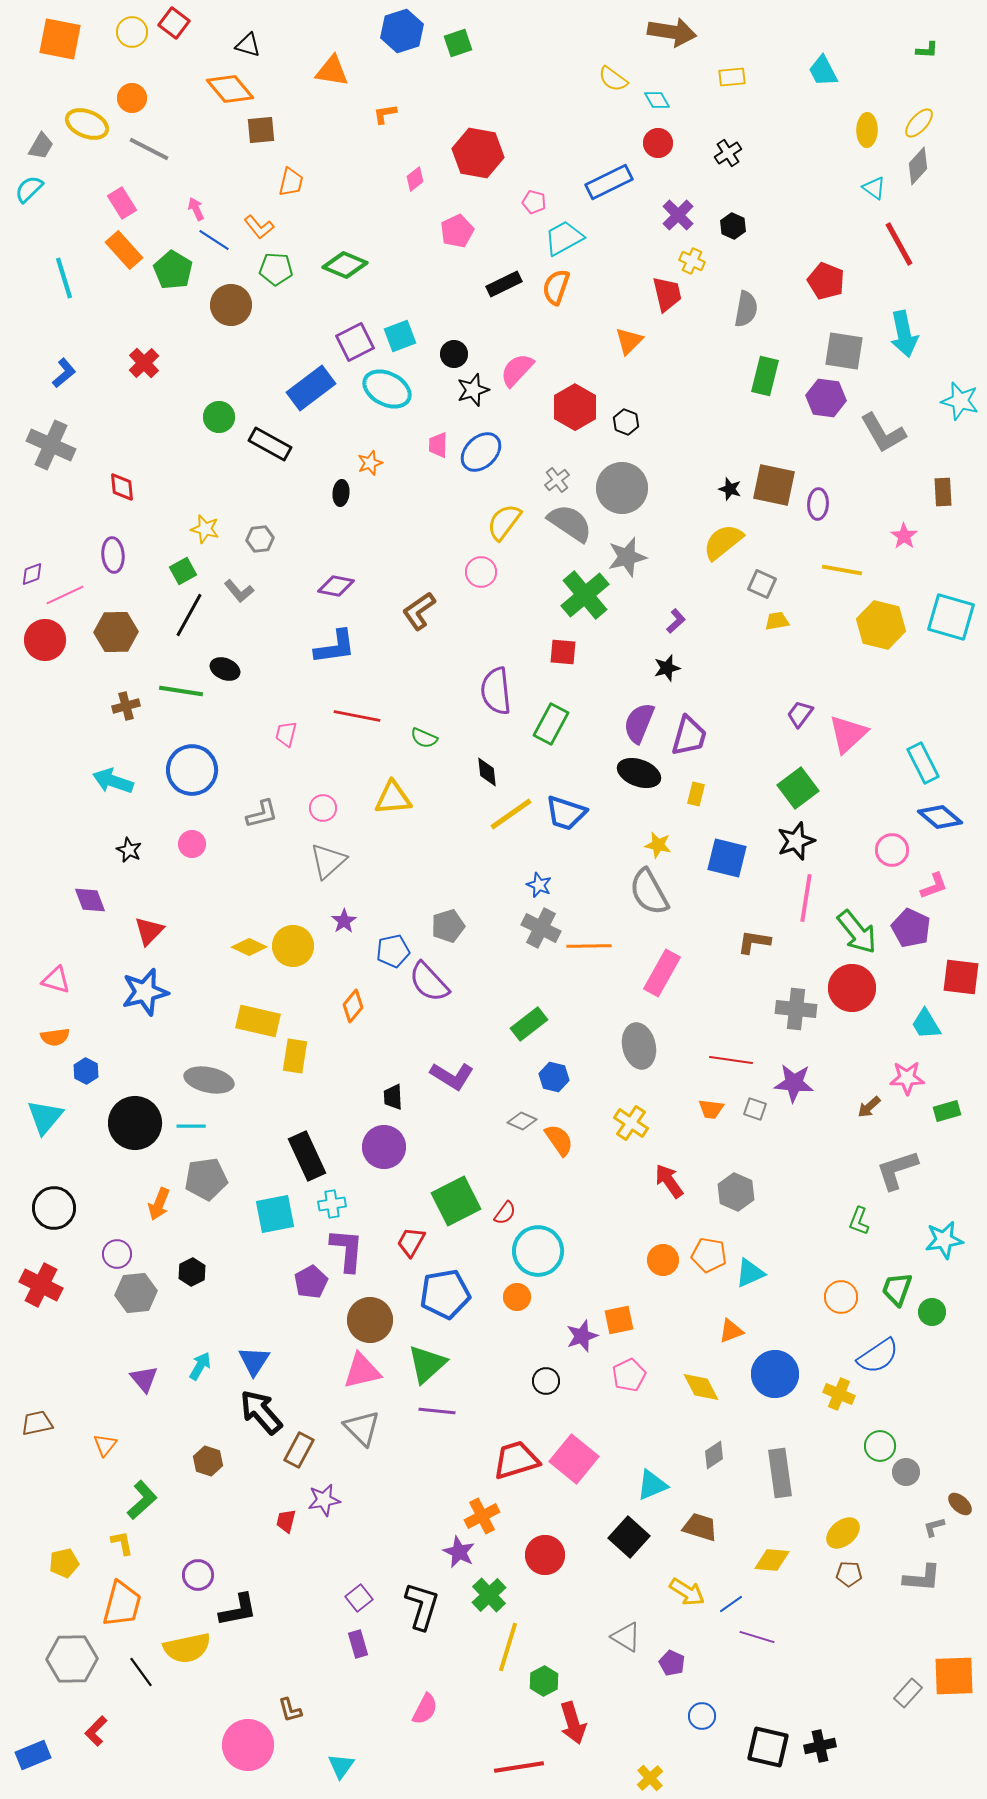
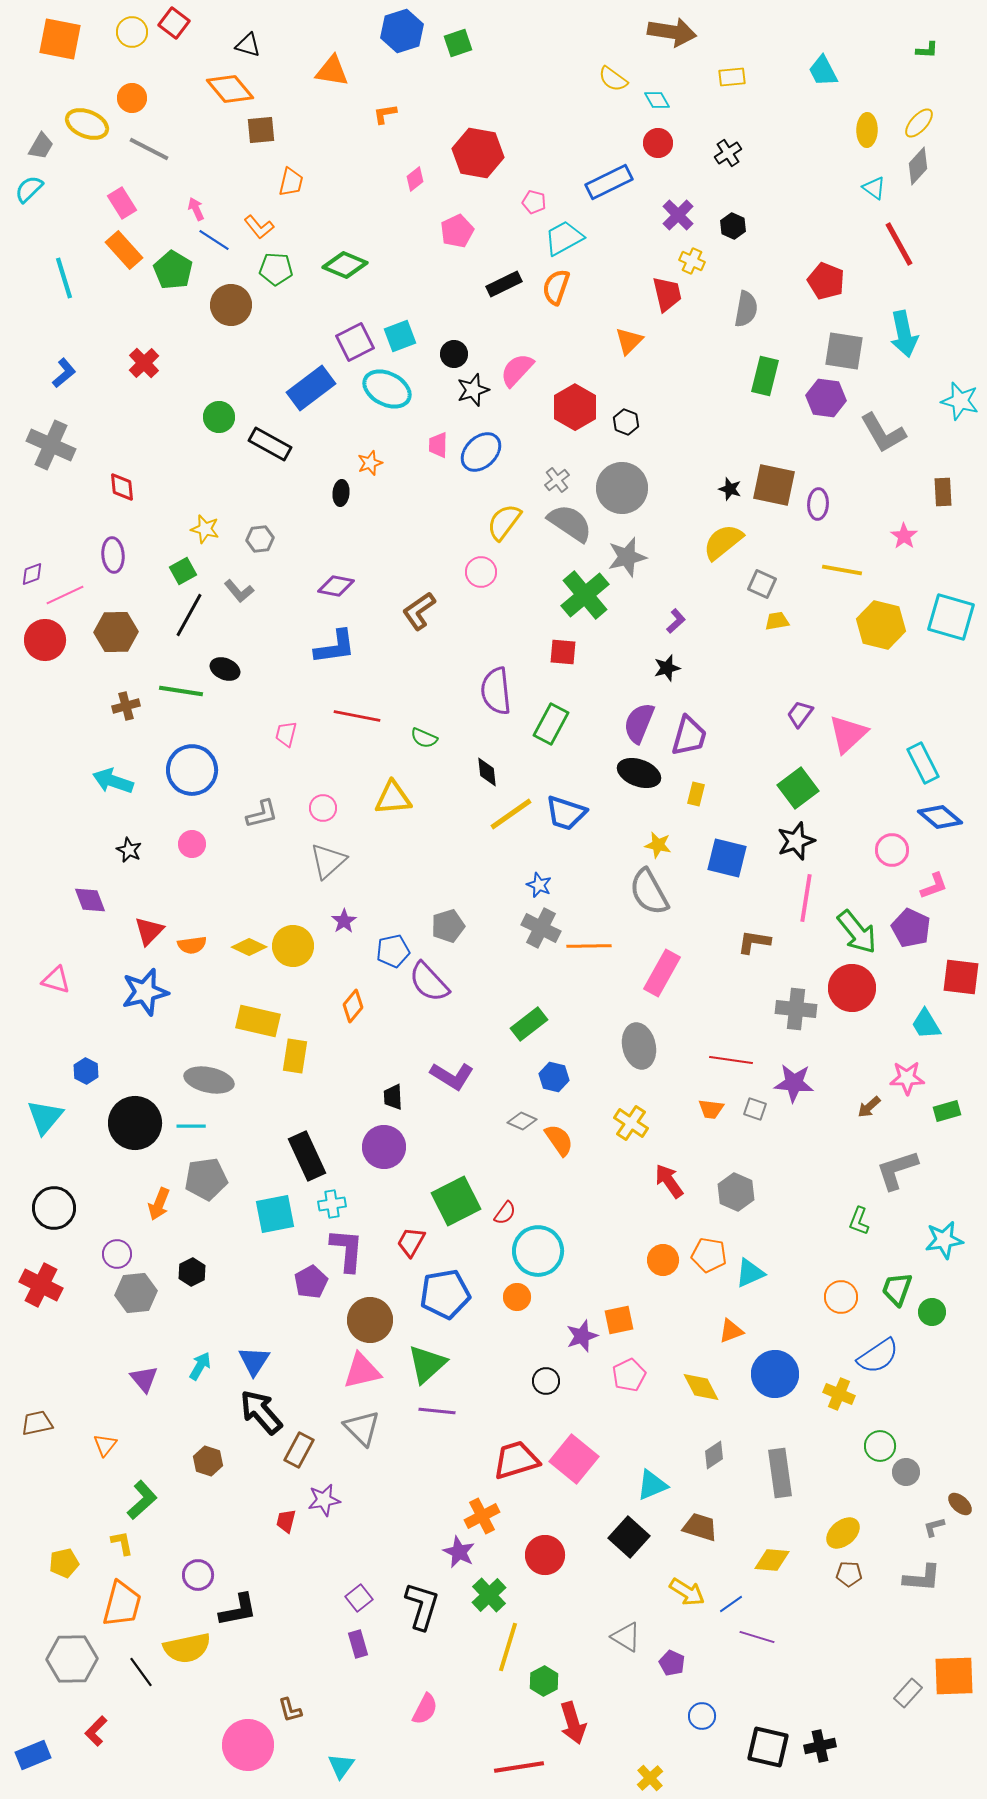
orange semicircle at (55, 1037): moved 137 px right, 92 px up
